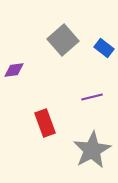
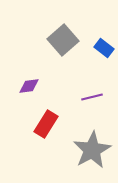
purple diamond: moved 15 px right, 16 px down
red rectangle: moved 1 px right, 1 px down; rotated 52 degrees clockwise
